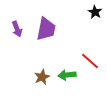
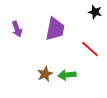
black star: rotated 16 degrees counterclockwise
purple trapezoid: moved 9 px right
red line: moved 12 px up
brown star: moved 3 px right, 3 px up
